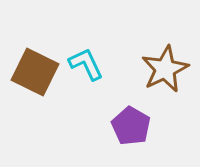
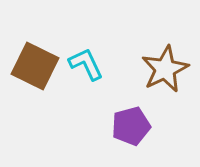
brown square: moved 6 px up
purple pentagon: rotated 27 degrees clockwise
